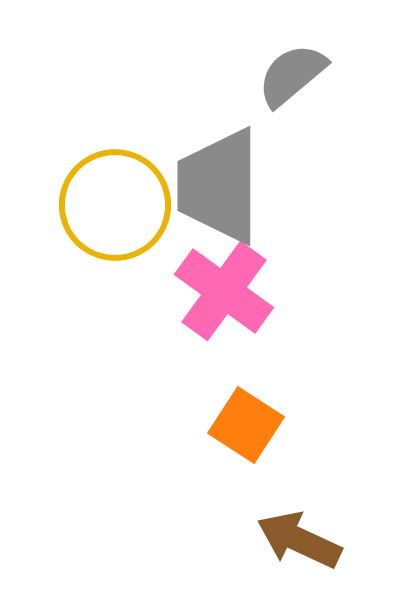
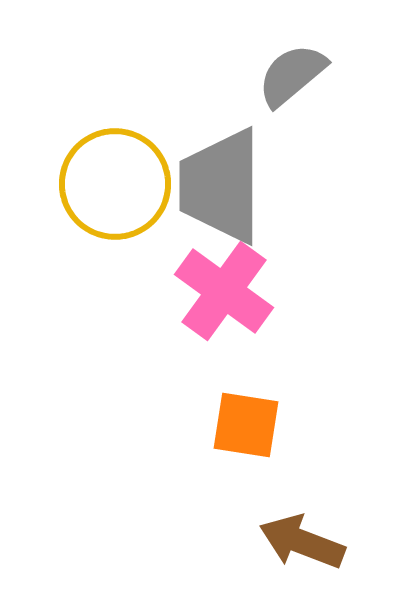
gray trapezoid: moved 2 px right
yellow circle: moved 21 px up
orange square: rotated 24 degrees counterclockwise
brown arrow: moved 3 px right, 2 px down; rotated 4 degrees counterclockwise
